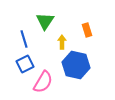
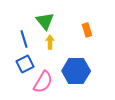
green triangle: rotated 12 degrees counterclockwise
yellow arrow: moved 12 px left
blue hexagon: moved 6 px down; rotated 12 degrees counterclockwise
